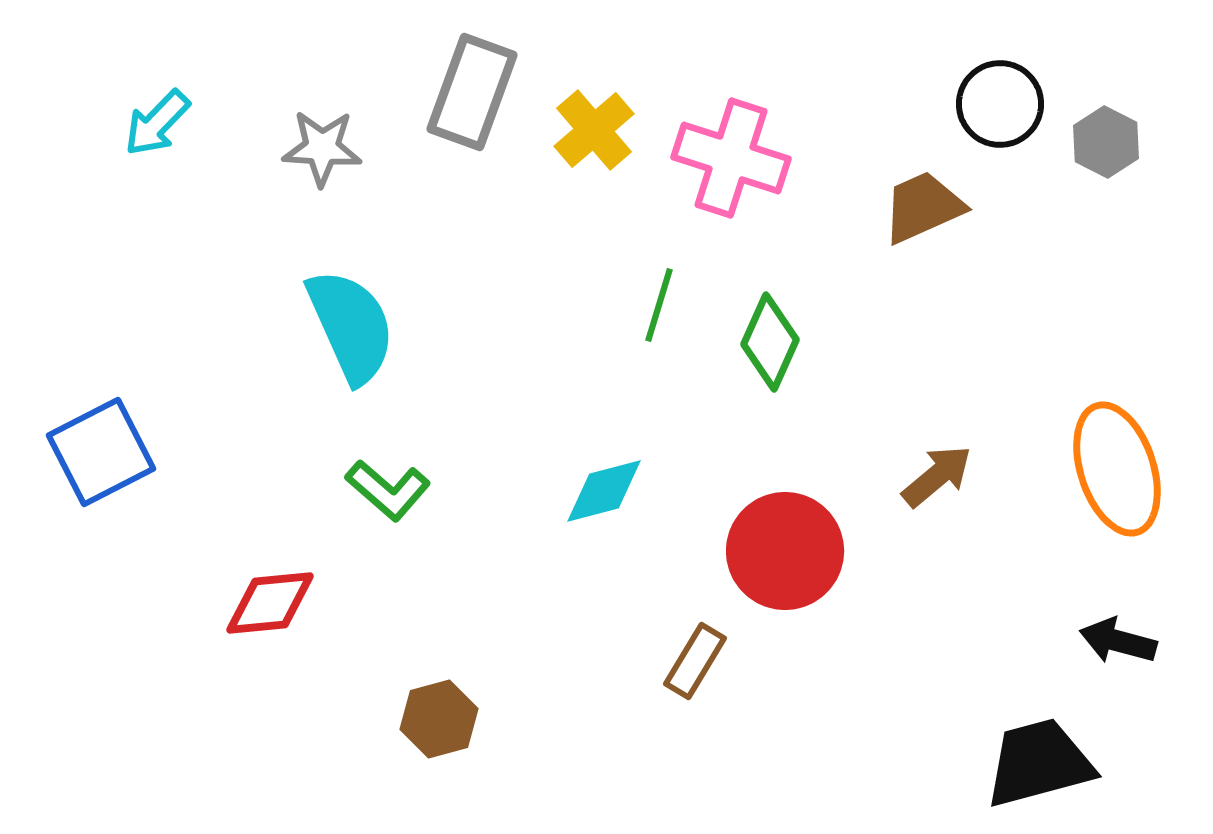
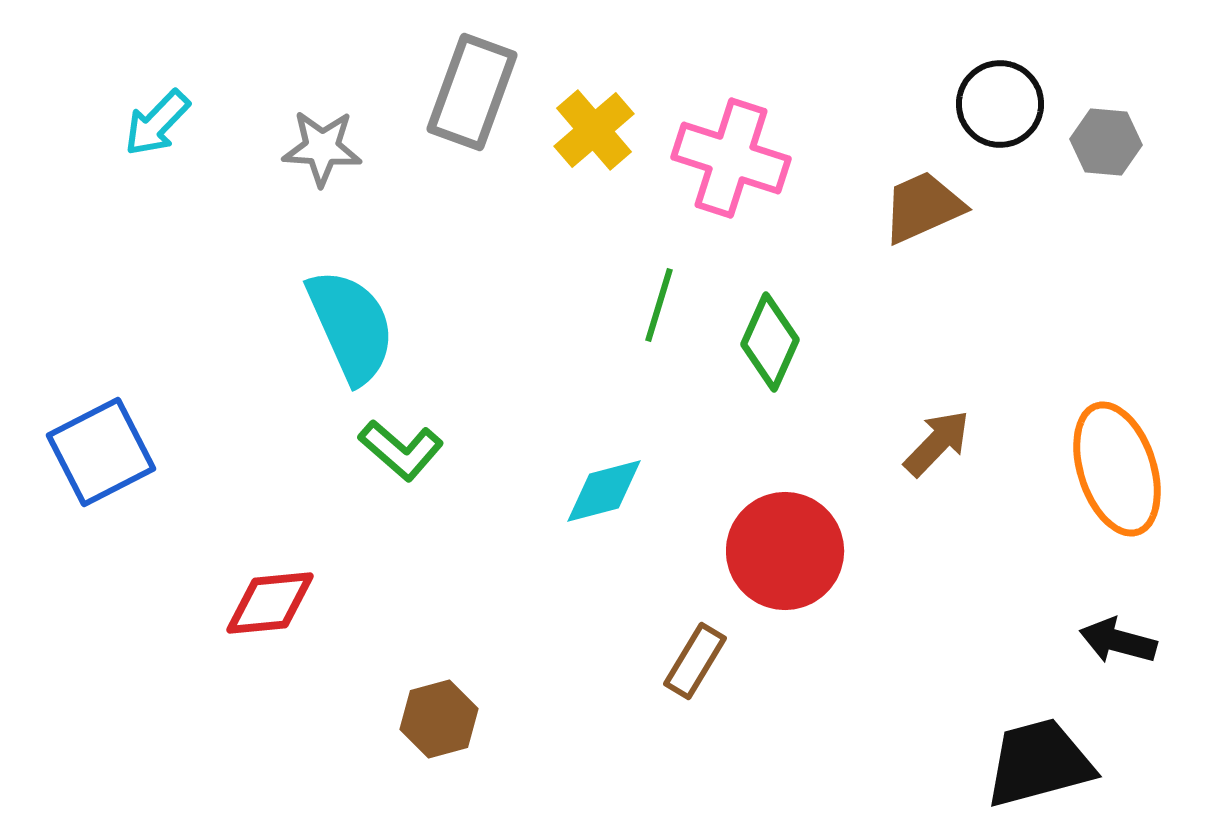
gray hexagon: rotated 22 degrees counterclockwise
brown arrow: moved 33 px up; rotated 6 degrees counterclockwise
green L-shape: moved 13 px right, 40 px up
